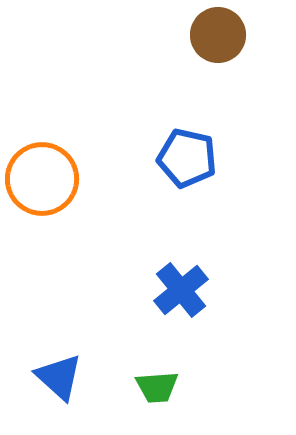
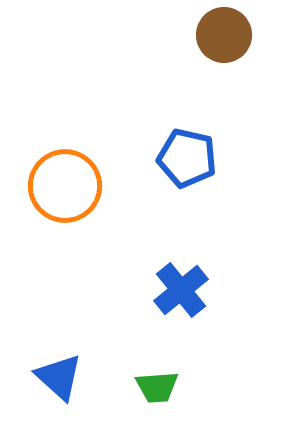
brown circle: moved 6 px right
orange circle: moved 23 px right, 7 px down
